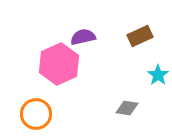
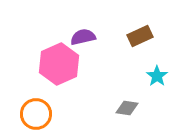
cyan star: moved 1 px left, 1 px down
